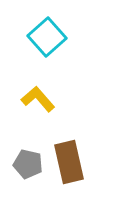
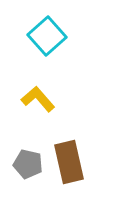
cyan square: moved 1 px up
